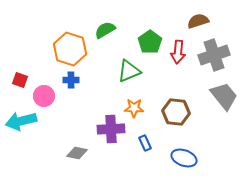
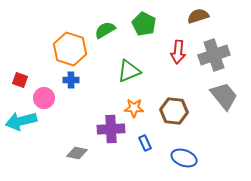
brown semicircle: moved 5 px up
green pentagon: moved 6 px left, 18 px up; rotated 10 degrees counterclockwise
pink circle: moved 2 px down
brown hexagon: moved 2 px left, 1 px up
